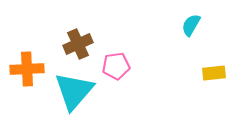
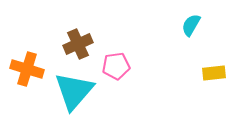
orange cross: rotated 20 degrees clockwise
